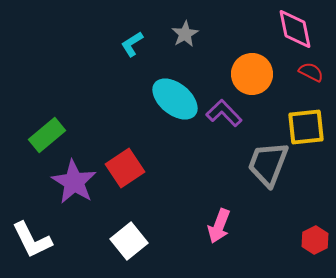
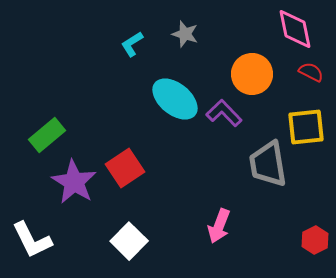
gray star: rotated 24 degrees counterclockwise
gray trapezoid: rotated 30 degrees counterclockwise
white square: rotated 6 degrees counterclockwise
